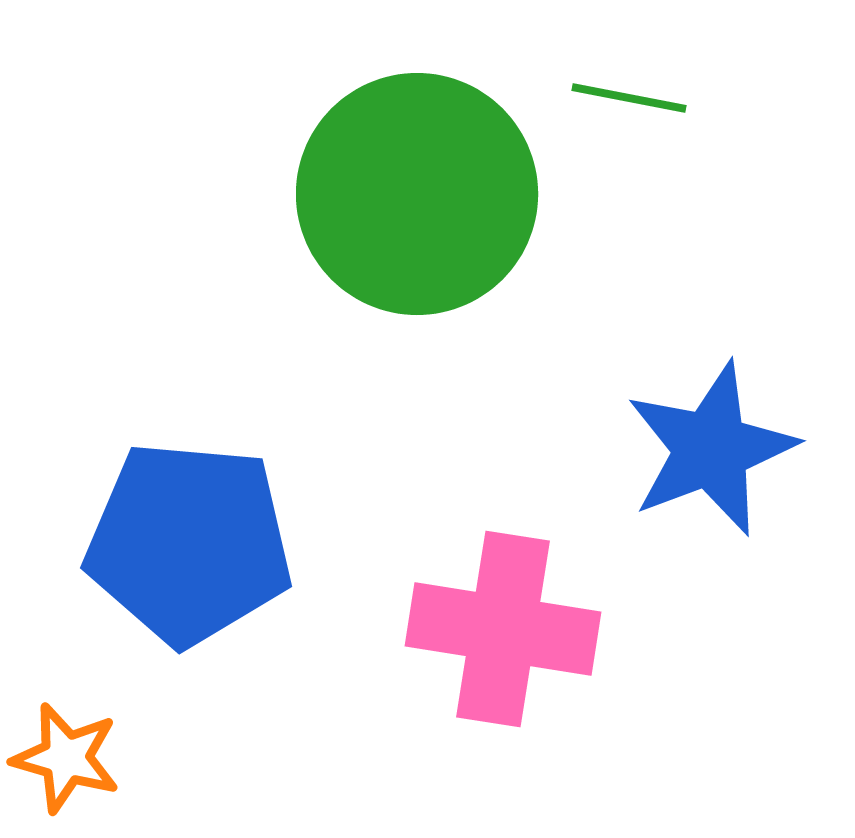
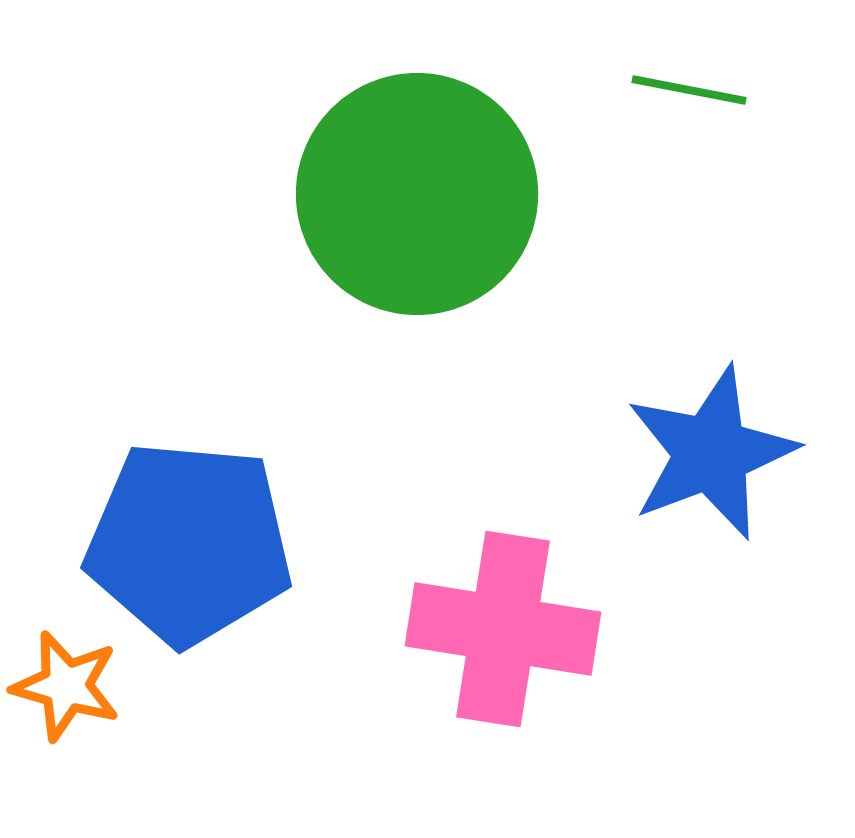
green line: moved 60 px right, 8 px up
blue star: moved 4 px down
orange star: moved 72 px up
